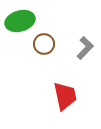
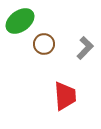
green ellipse: rotated 20 degrees counterclockwise
red trapezoid: rotated 8 degrees clockwise
